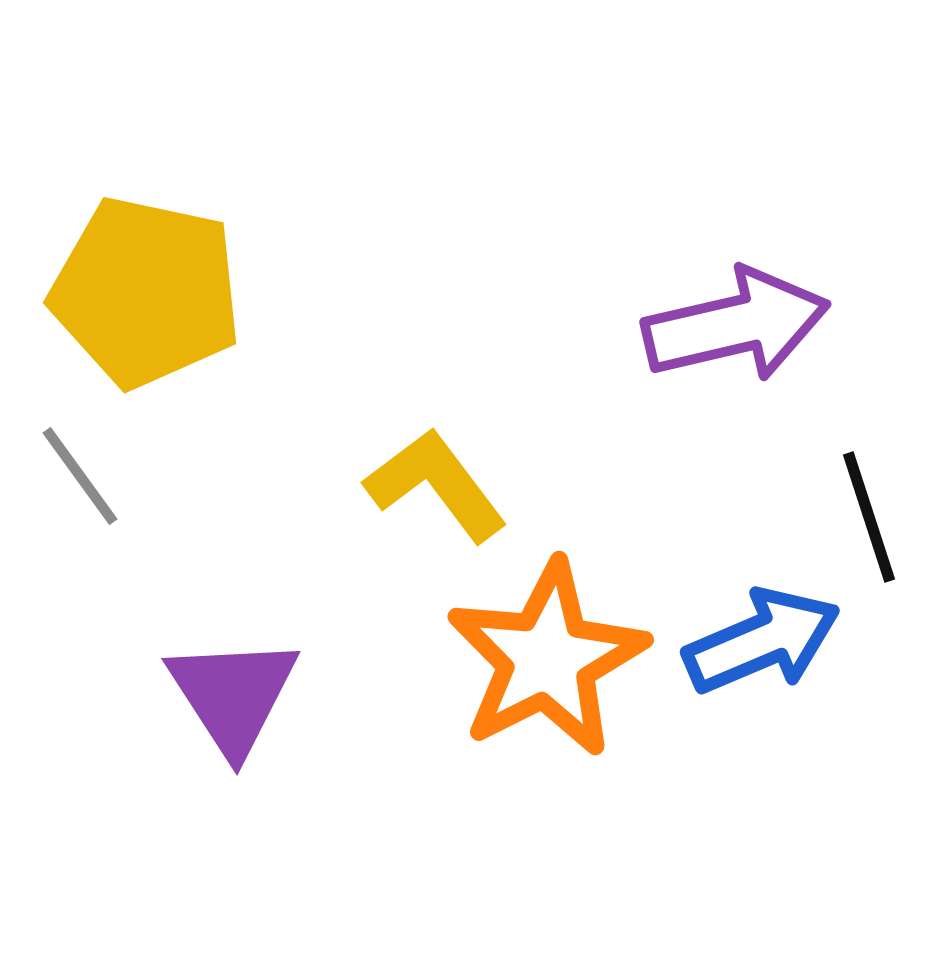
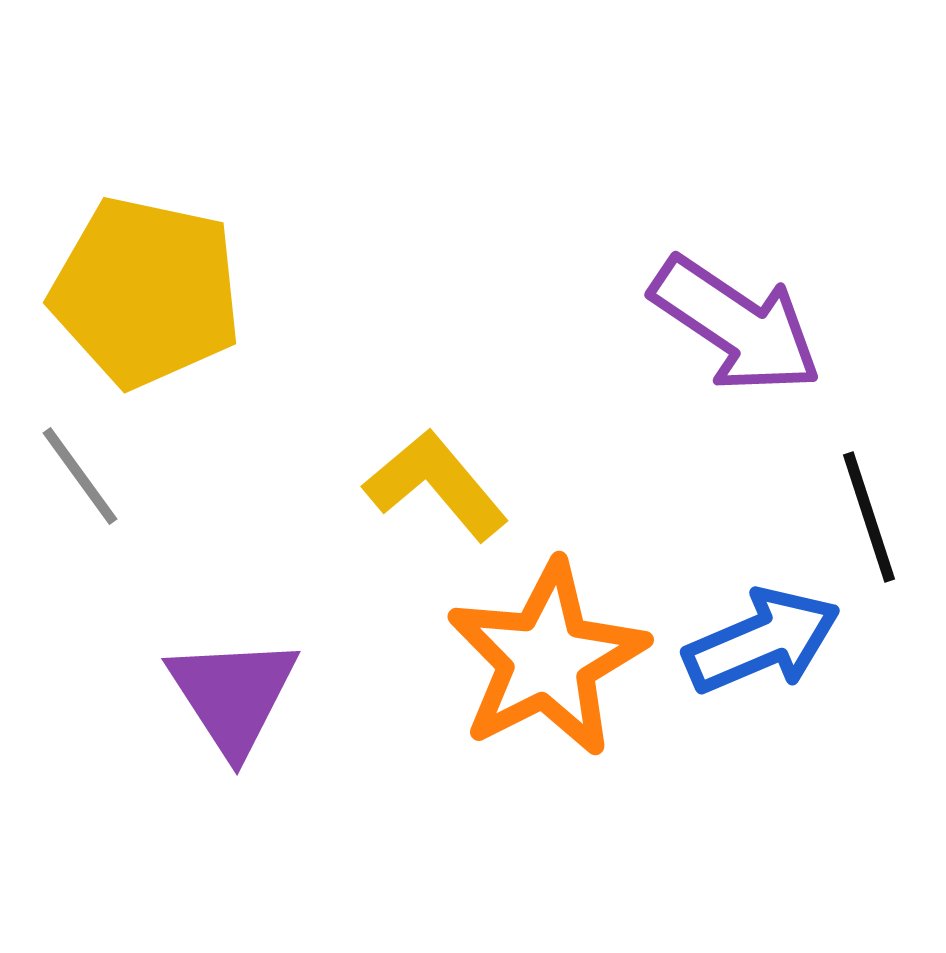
purple arrow: rotated 47 degrees clockwise
yellow L-shape: rotated 3 degrees counterclockwise
